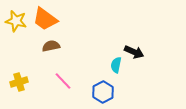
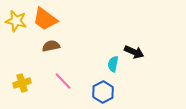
cyan semicircle: moved 3 px left, 1 px up
yellow cross: moved 3 px right, 1 px down
